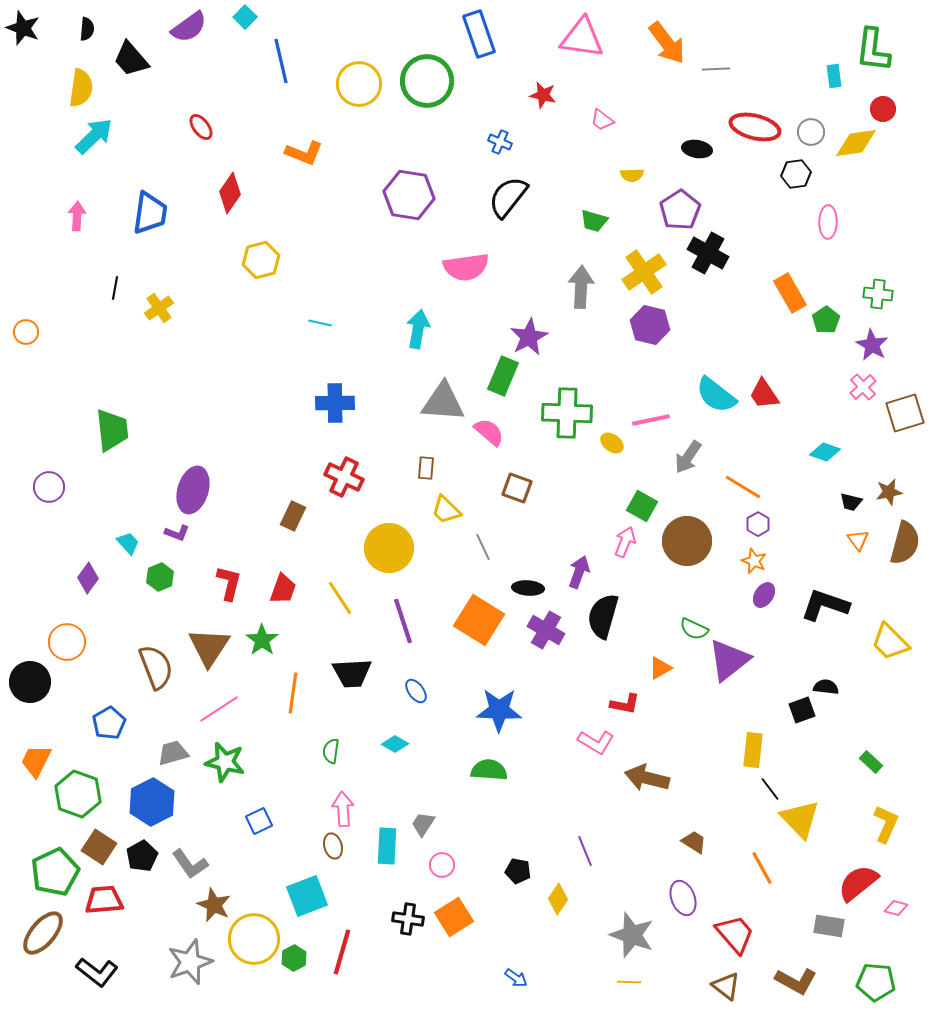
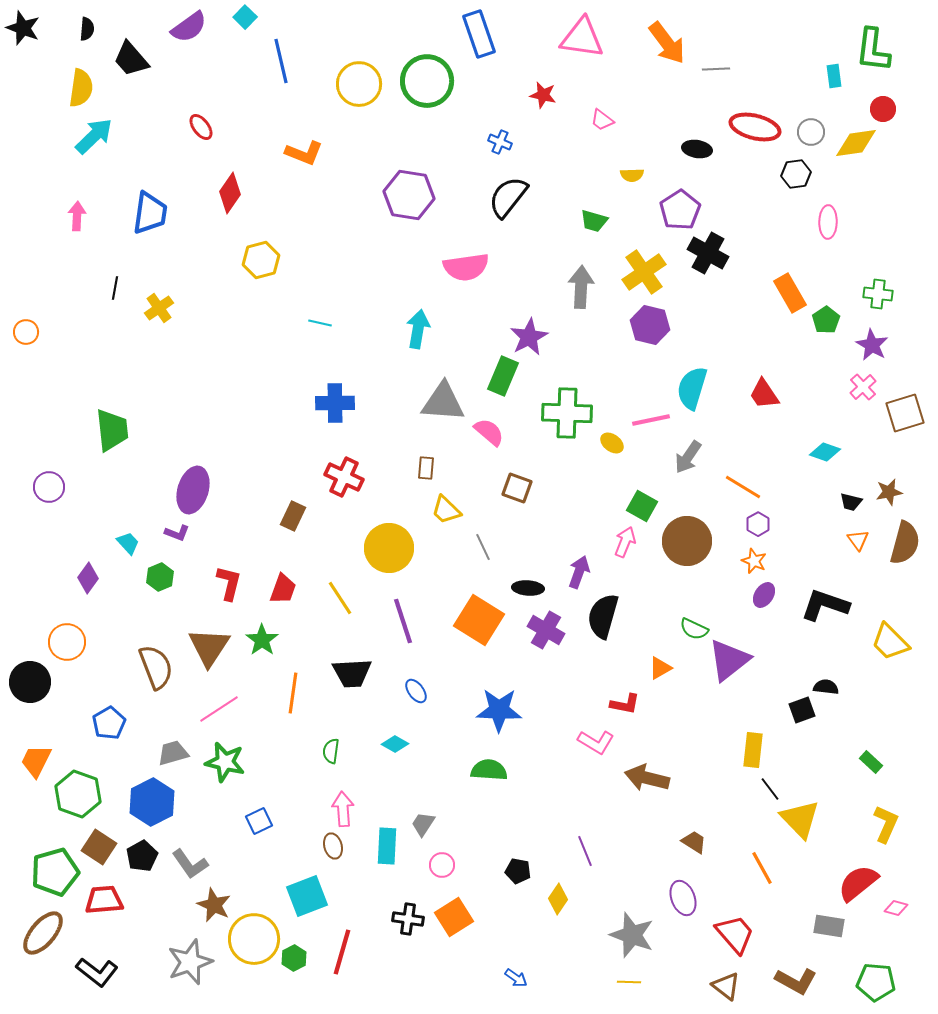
cyan semicircle at (716, 395): moved 24 px left, 7 px up; rotated 69 degrees clockwise
green pentagon at (55, 872): rotated 9 degrees clockwise
